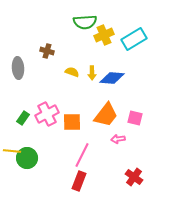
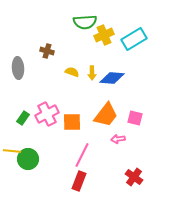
green circle: moved 1 px right, 1 px down
